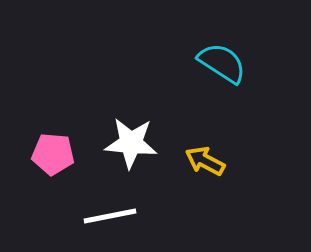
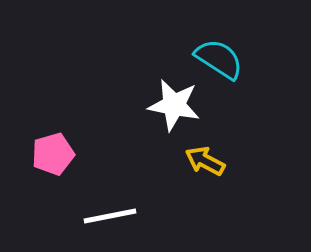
cyan semicircle: moved 3 px left, 4 px up
white star: moved 43 px right, 38 px up; rotated 6 degrees clockwise
pink pentagon: rotated 21 degrees counterclockwise
